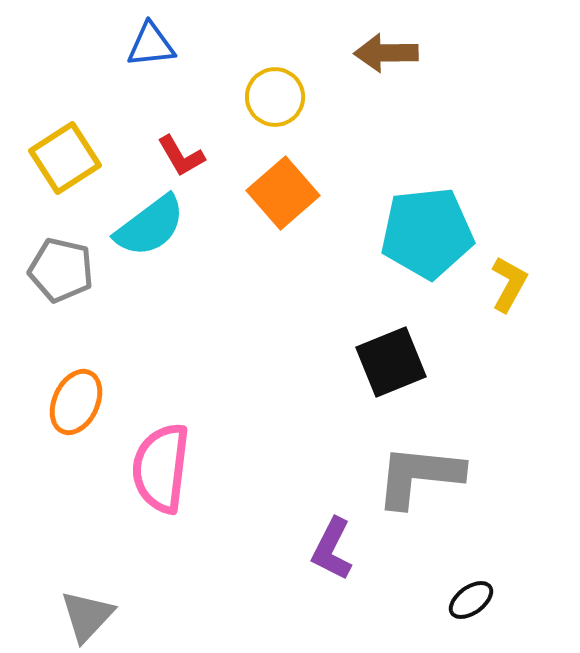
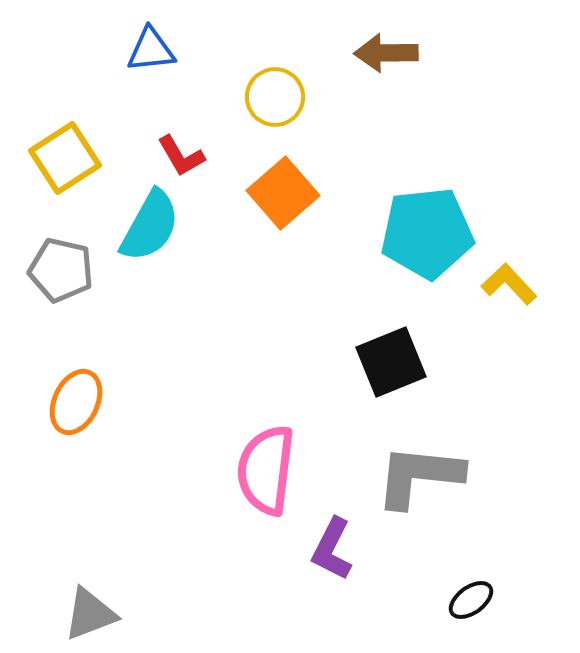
blue triangle: moved 5 px down
cyan semicircle: rotated 24 degrees counterclockwise
yellow L-shape: rotated 72 degrees counterclockwise
pink semicircle: moved 105 px right, 2 px down
gray triangle: moved 3 px right, 2 px up; rotated 26 degrees clockwise
